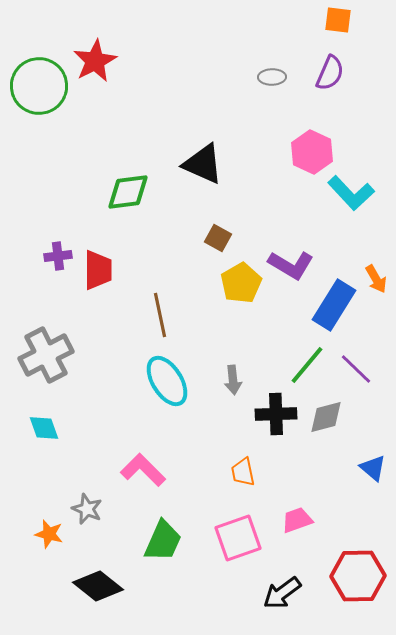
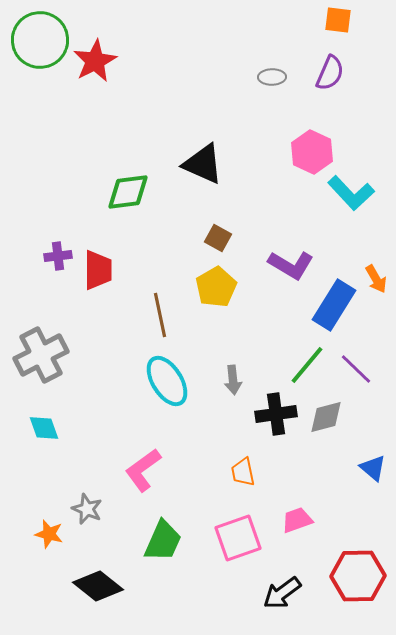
green circle: moved 1 px right, 46 px up
yellow pentagon: moved 25 px left, 4 px down
gray cross: moved 5 px left
black cross: rotated 6 degrees counterclockwise
pink L-shape: rotated 81 degrees counterclockwise
